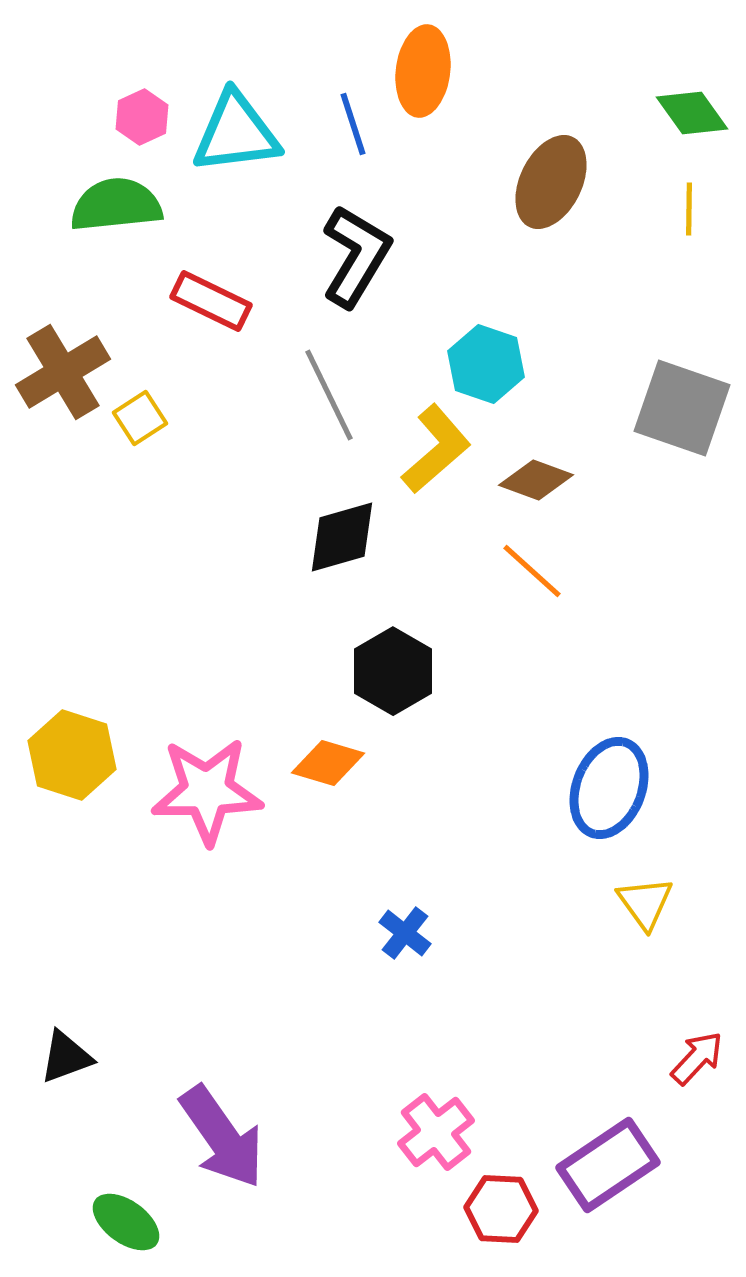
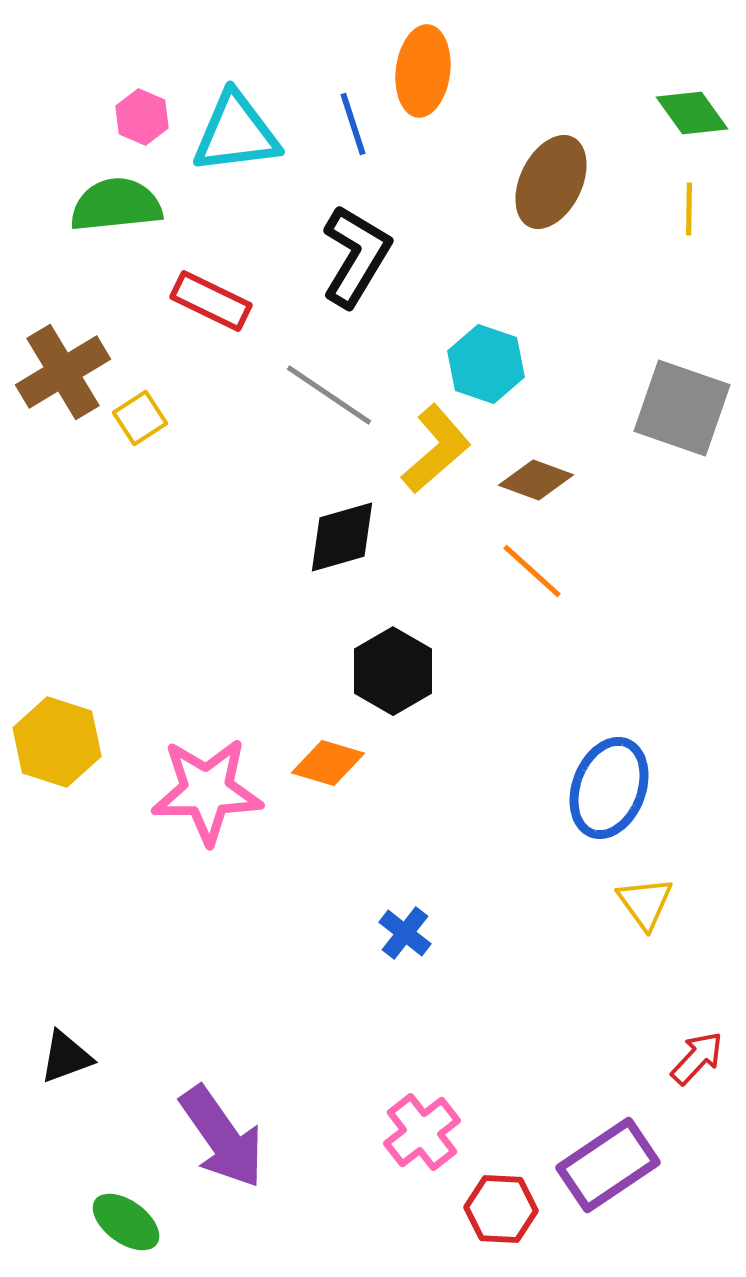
pink hexagon: rotated 12 degrees counterclockwise
gray line: rotated 30 degrees counterclockwise
yellow hexagon: moved 15 px left, 13 px up
pink cross: moved 14 px left
